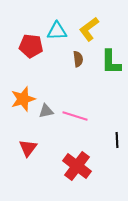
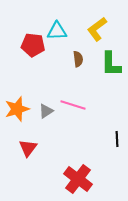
yellow L-shape: moved 8 px right
red pentagon: moved 2 px right, 1 px up
green L-shape: moved 2 px down
orange star: moved 6 px left, 10 px down
gray triangle: rotated 21 degrees counterclockwise
pink line: moved 2 px left, 11 px up
black line: moved 1 px up
red cross: moved 1 px right, 13 px down
